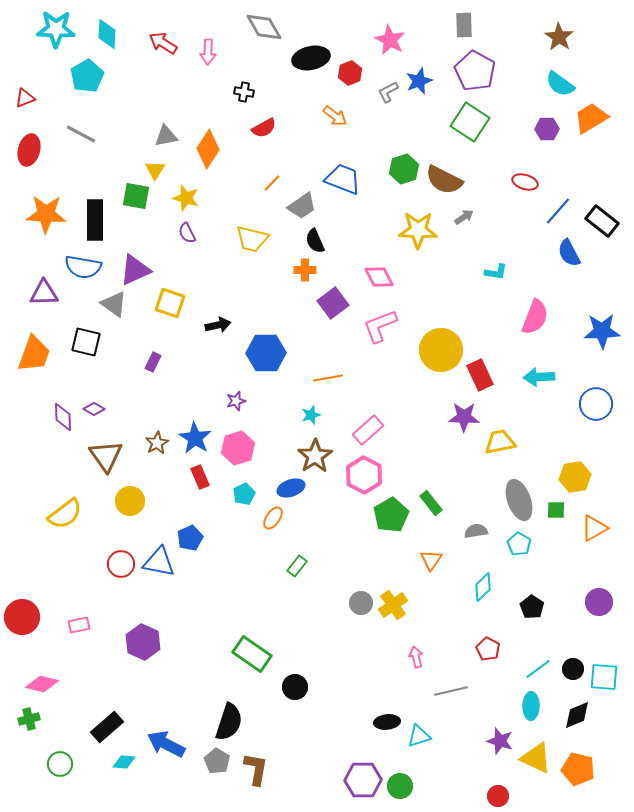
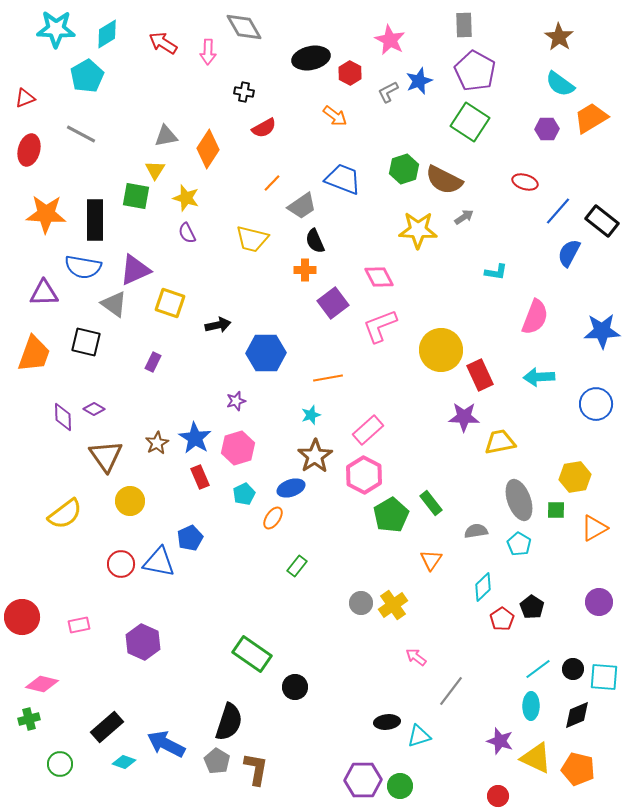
gray diamond at (264, 27): moved 20 px left
cyan diamond at (107, 34): rotated 56 degrees clockwise
red hexagon at (350, 73): rotated 10 degrees counterclockwise
blue semicircle at (569, 253): rotated 56 degrees clockwise
red pentagon at (488, 649): moved 14 px right, 30 px up; rotated 10 degrees clockwise
pink arrow at (416, 657): rotated 40 degrees counterclockwise
gray line at (451, 691): rotated 40 degrees counterclockwise
cyan diamond at (124, 762): rotated 15 degrees clockwise
